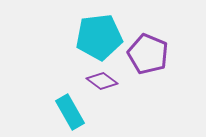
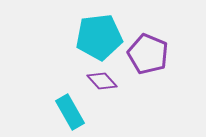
purple diamond: rotated 12 degrees clockwise
